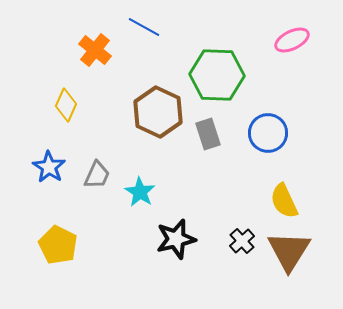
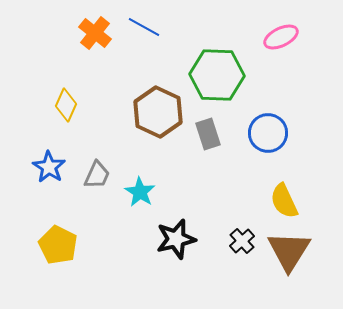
pink ellipse: moved 11 px left, 3 px up
orange cross: moved 17 px up
